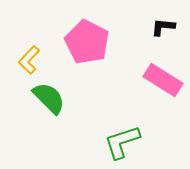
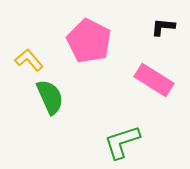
pink pentagon: moved 2 px right, 1 px up
yellow L-shape: rotated 96 degrees clockwise
pink rectangle: moved 9 px left
green semicircle: moved 1 px right, 1 px up; rotated 21 degrees clockwise
